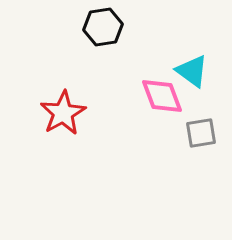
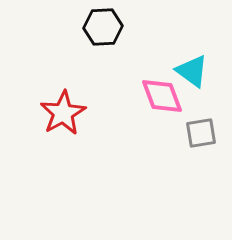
black hexagon: rotated 6 degrees clockwise
